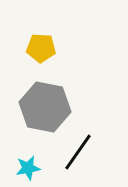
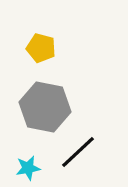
yellow pentagon: rotated 12 degrees clockwise
black line: rotated 12 degrees clockwise
